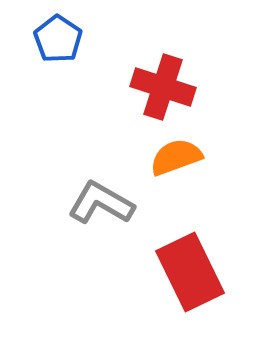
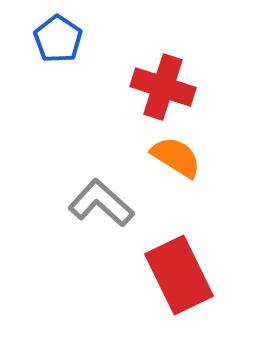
orange semicircle: rotated 52 degrees clockwise
gray L-shape: rotated 12 degrees clockwise
red rectangle: moved 11 px left, 3 px down
